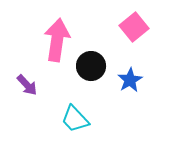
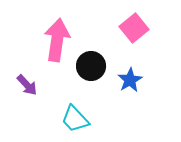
pink square: moved 1 px down
